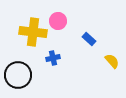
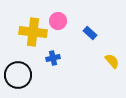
blue rectangle: moved 1 px right, 6 px up
